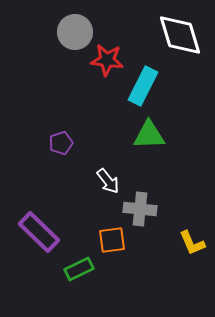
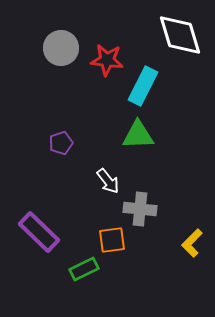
gray circle: moved 14 px left, 16 px down
green triangle: moved 11 px left
yellow L-shape: rotated 68 degrees clockwise
green rectangle: moved 5 px right
